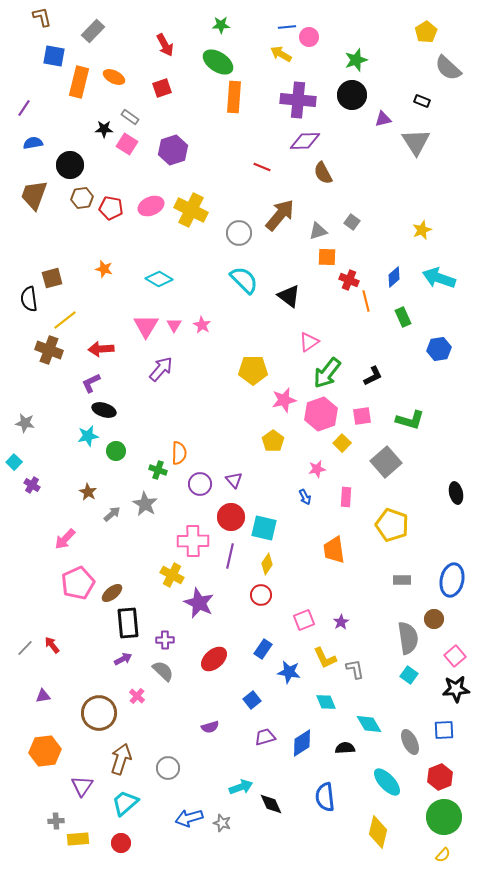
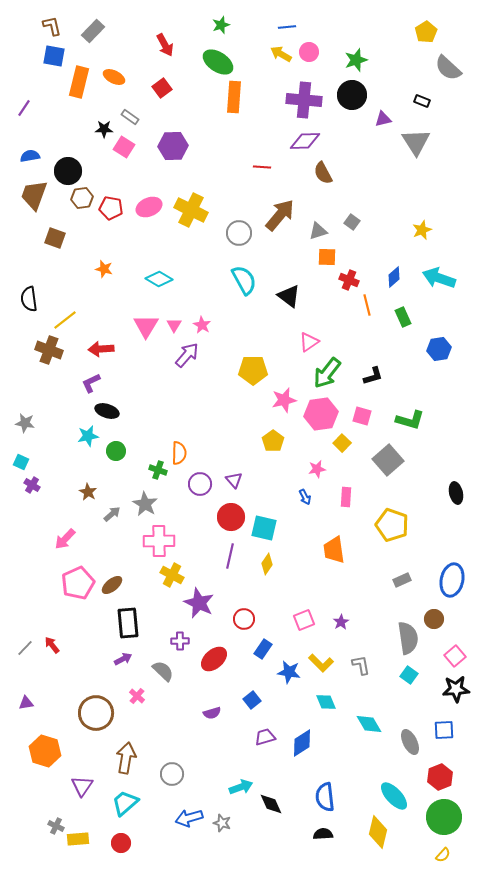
brown L-shape at (42, 17): moved 10 px right, 9 px down
green star at (221, 25): rotated 18 degrees counterclockwise
pink circle at (309, 37): moved 15 px down
red square at (162, 88): rotated 18 degrees counterclockwise
purple cross at (298, 100): moved 6 px right
blue semicircle at (33, 143): moved 3 px left, 13 px down
pink square at (127, 144): moved 3 px left, 3 px down
purple hexagon at (173, 150): moved 4 px up; rotated 16 degrees clockwise
black circle at (70, 165): moved 2 px left, 6 px down
red line at (262, 167): rotated 18 degrees counterclockwise
pink ellipse at (151, 206): moved 2 px left, 1 px down
brown square at (52, 278): moved 3 px right, 40 px up; rotated 35 degrees clockwise
cyan semicircle at (244, 280): rotated 16 degrees clockwise
orange line at (366, 301): moved 1 px right, 4 px down
purple arrow at (161, 369): moved 26 px right, 14 px up
black L-shape at (373, 376): rotated 10 degrees clockwise
black ellipse at (104, 410): moved 3 px right, 1 px down
pink hexagon at (321, 414): rotated 12 degrees clockwise
pink square at (362, 416): rotated 24 degrees clockwise
cyan square at (14, 462): moved 7 px right; rotated 21 degrees counterclockwise
gray square at (386, 462): moved 2 px right, 2 px up
pink cross at (193, 541): moved 34 px left
gray rectangle at (402, 580): rotated 24 degrees counterclockwise
brown ellipse at (112, 593): moved 8 px up
red circle at (261, 595): moved 17 px left, 24 px down
purple cross at (165, 640): moved 15 px right, 1 px down
yellow L-shape at (325, 658): moved 4 px left, 5 px down; rotated 20 degrees counterclockwise
gray L-shape at (355, 669): moved 6 px right, 4 px up
purple triangle at (43, 696): moved 17 px left, 7 px down
brown circle at (99, 713): moved 3 px left
purple semicircle at (210, 727): moved 2 px right, 14 px up
black semicircle at (345, 748): moved 22 px left, 86 px down
orange hexagon at (45, 751): rotated 24 degrees clockwise
brown arrow at (121, 759): moved 5 px right, 1 px up; rotated 8 degrees counterclockwise
gray circle at (168, 768): moved 4 px right, 6 px down
cyan ellipse at (387, 782): moved 7 px right, 14 px down
gray cross at (56, 821): moved 5 px down; rotated 28 degrees clockwise
